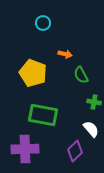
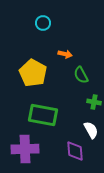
yellow pentagon: rotated 8 degrees clockwise
white semicircle: moved 1 px down; rotated 12 degrees clockwise
purple diamond: rotated 50 degrees counterclockwise
